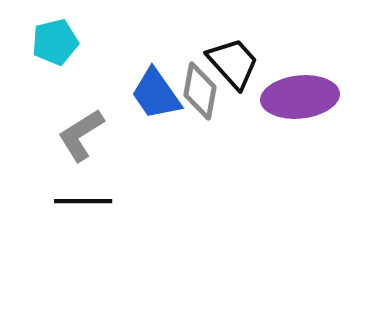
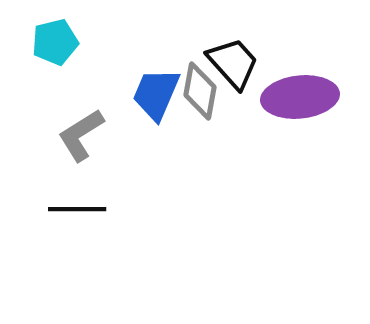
blue trapezoid: rotated 58 degrees clockwise
black line: moved 6 px left, 8 px down
